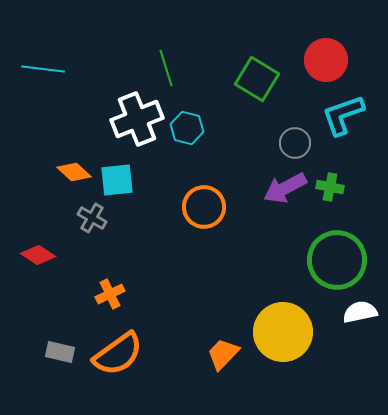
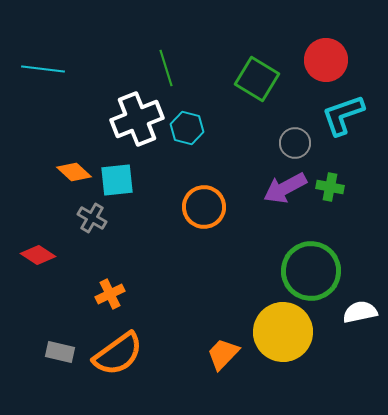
green circle: moved 26 px left, 11 px down
